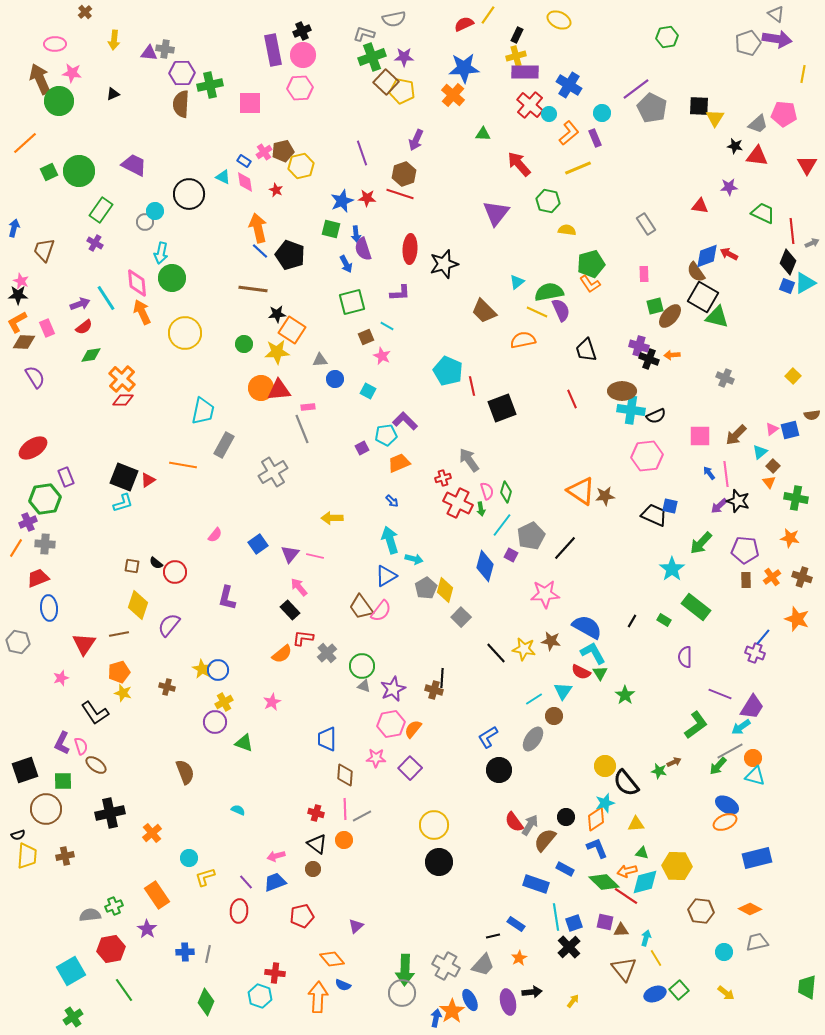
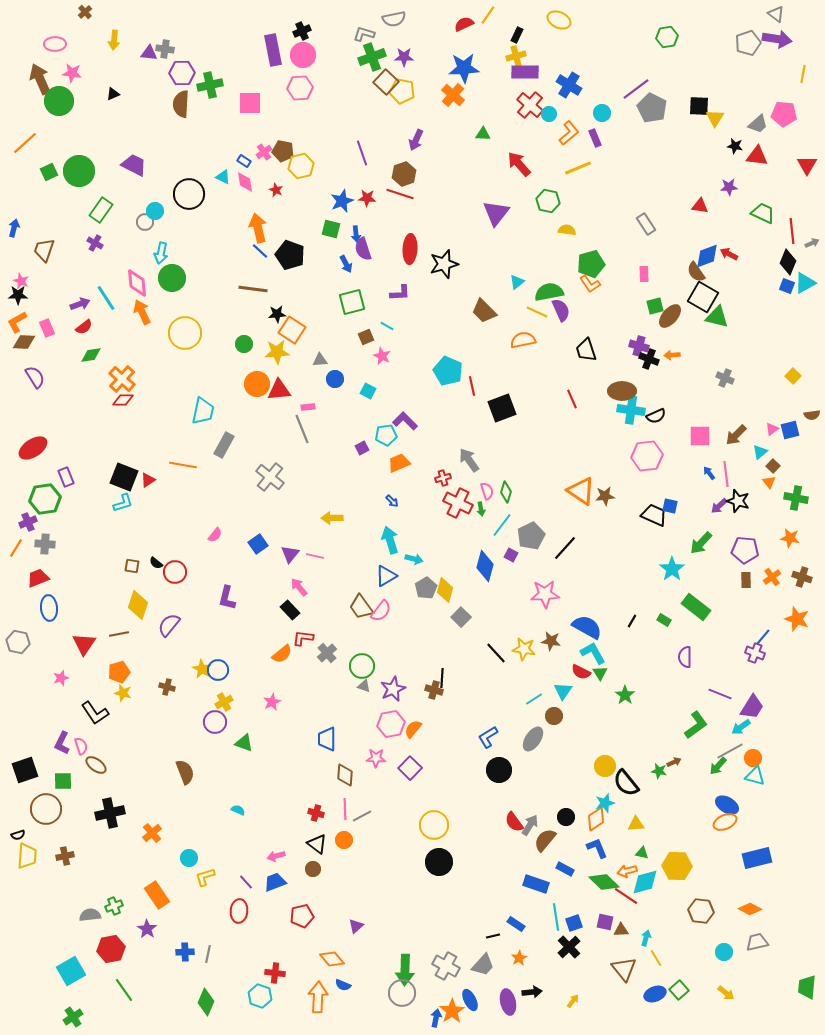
brown pentagon at (283, 151): rotated 25 degrees clockwise
orange circle at (261, 388): moved 4 px left, 4 px up
gray cross at (273, 472): moved 3 px left, 5 px down; rotated 20 degrees counterclockwise
